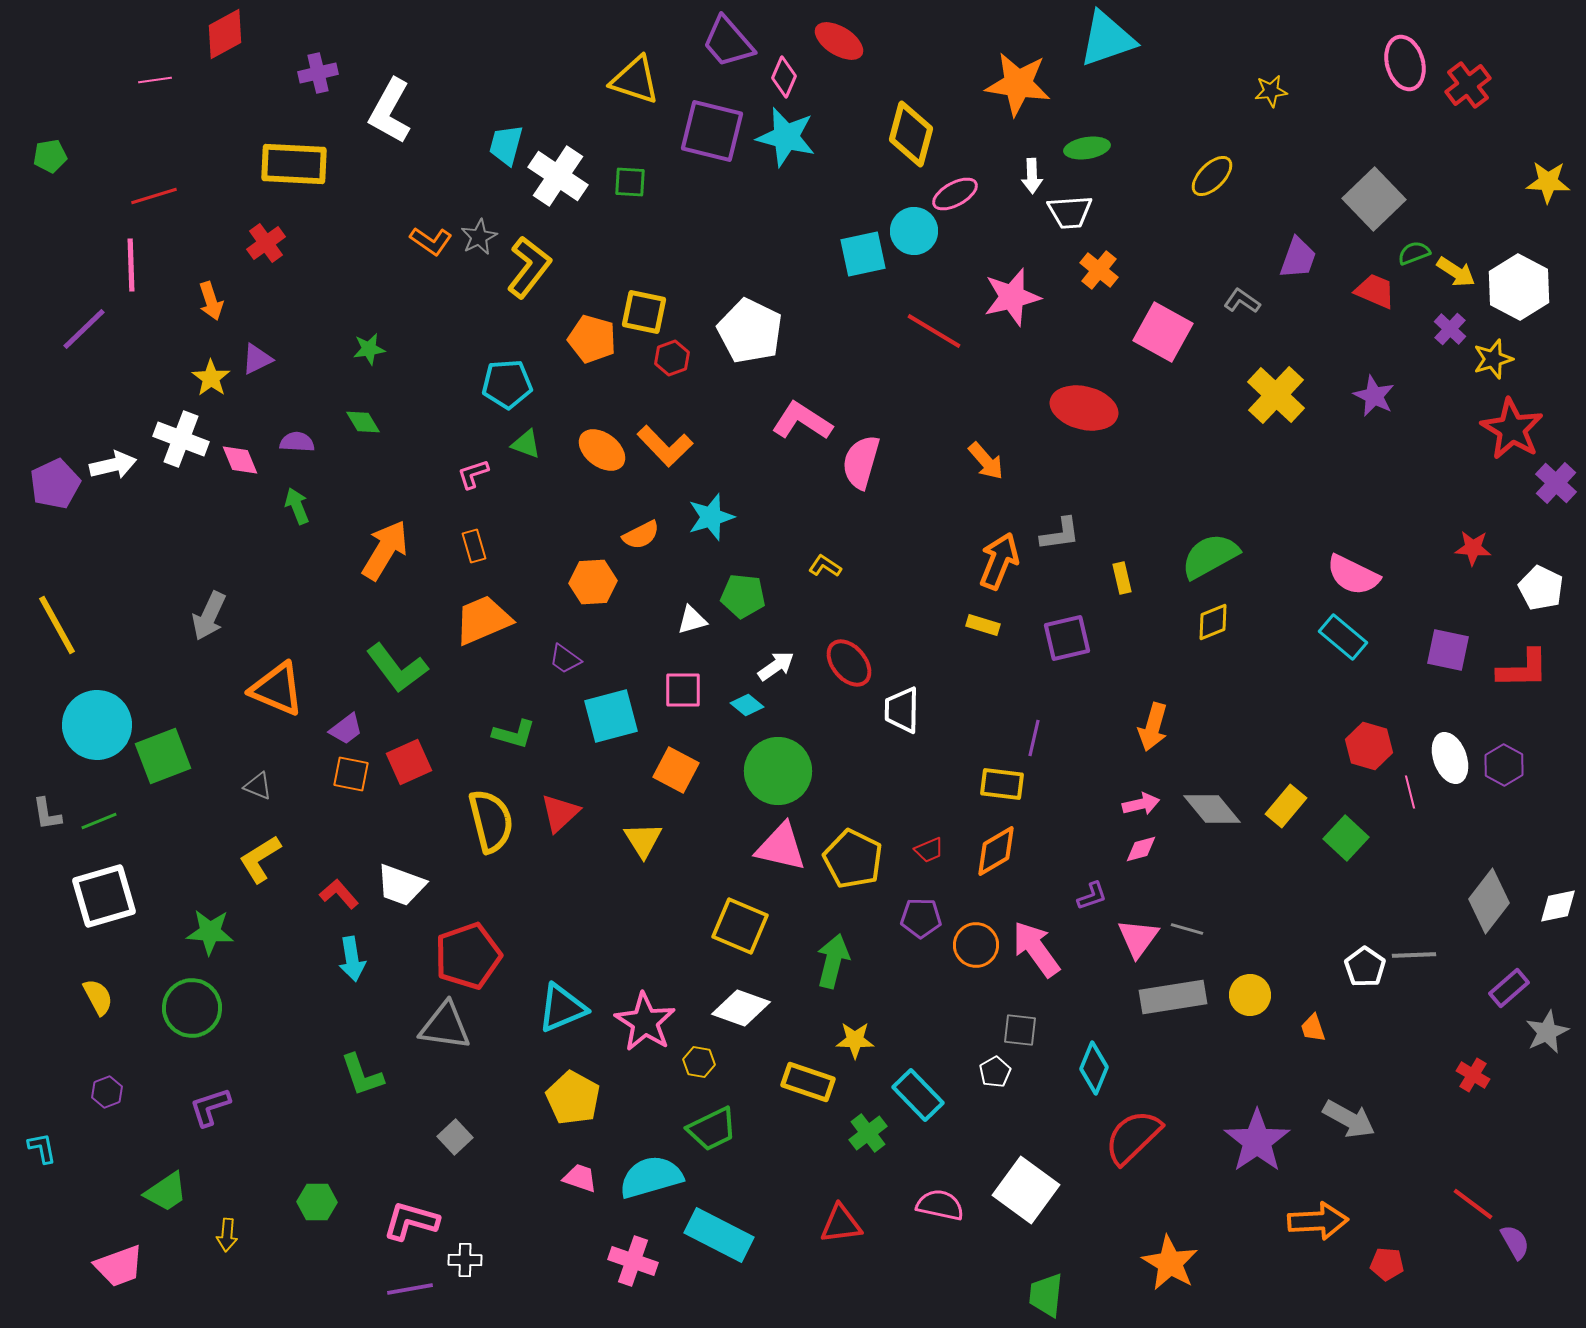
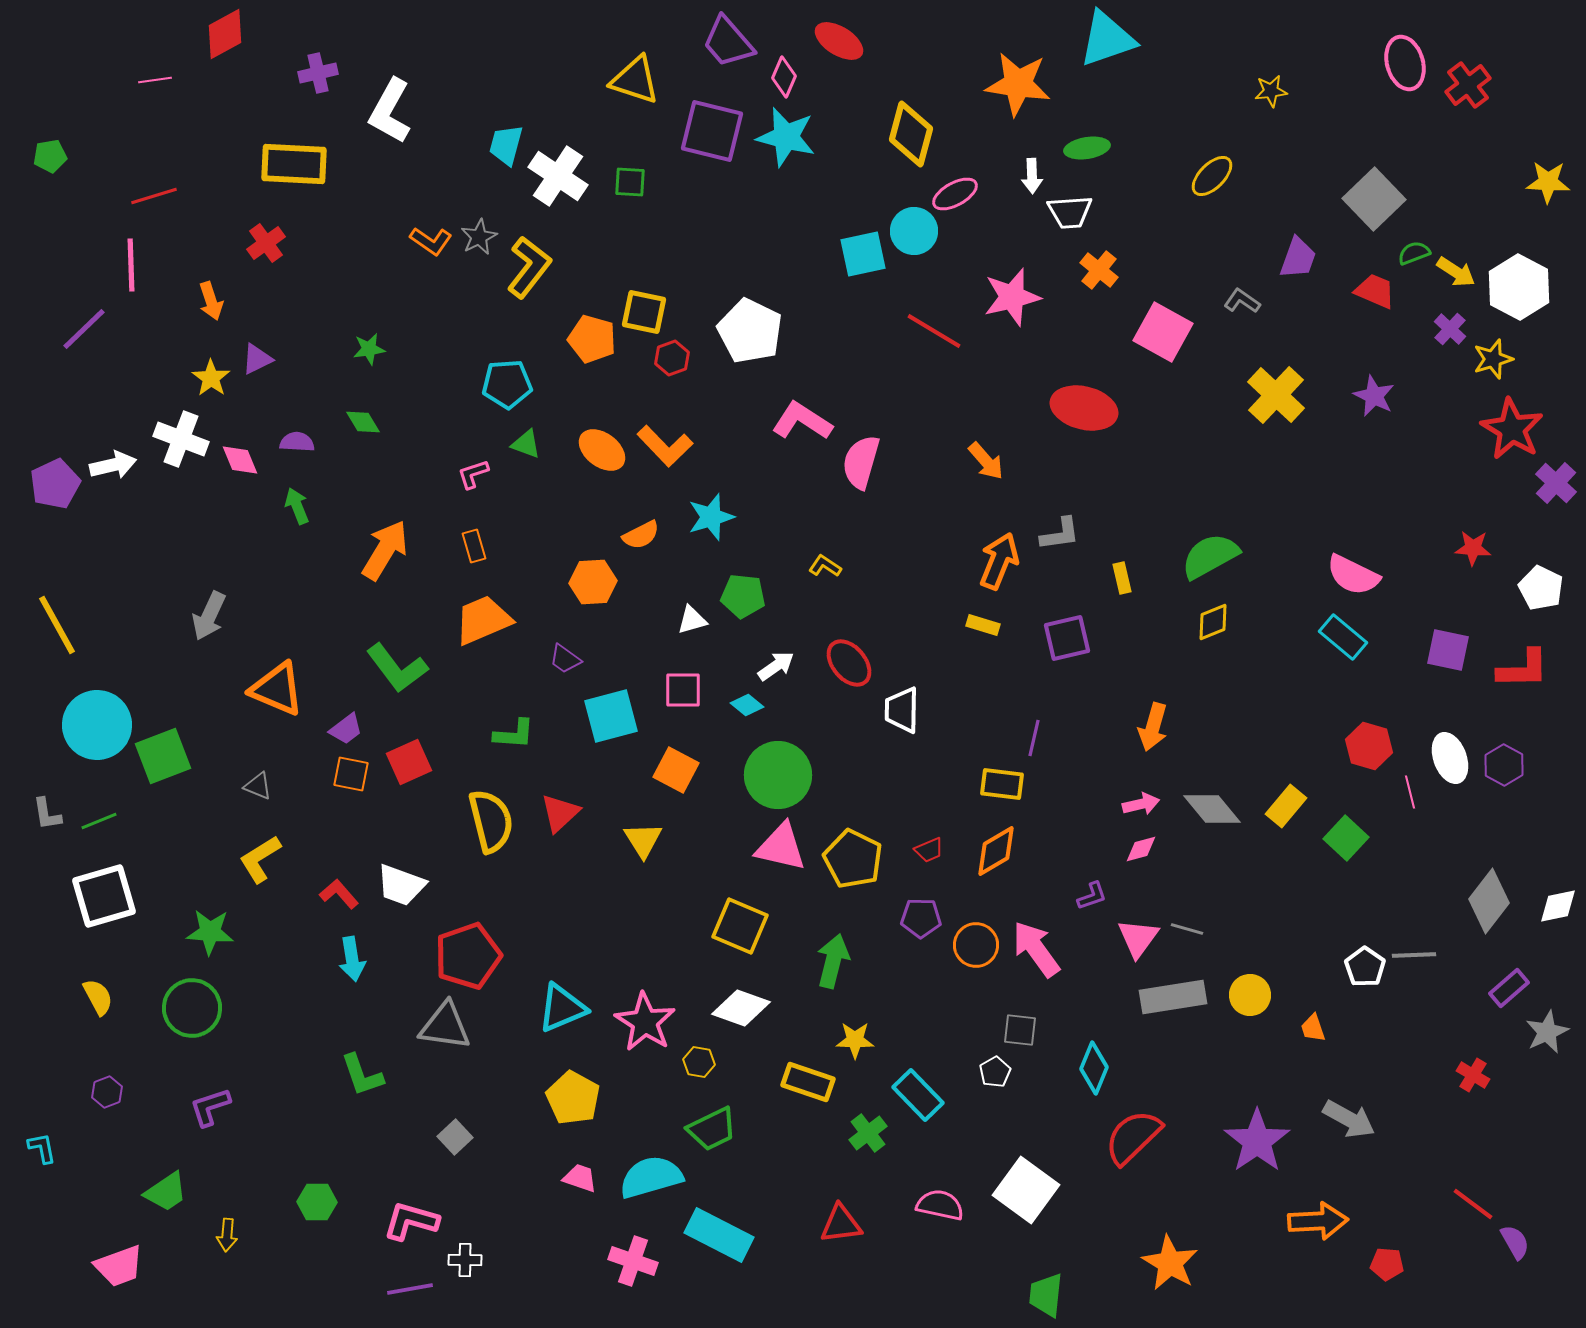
green L-shape at (514, 734): rotated 12 degrees counterclockwise
green circle at (778, 771): moved 4 px down
